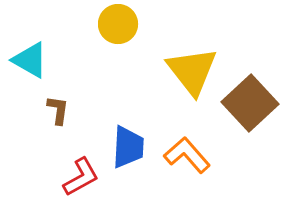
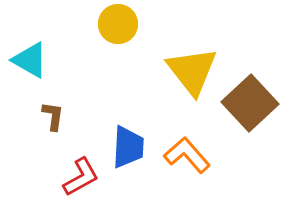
brown L-shape: moved 5 px left, 6 px down
